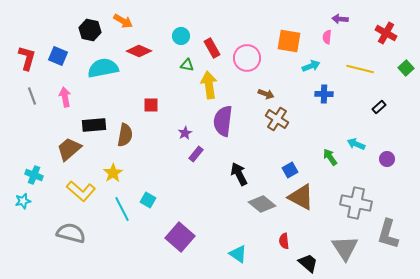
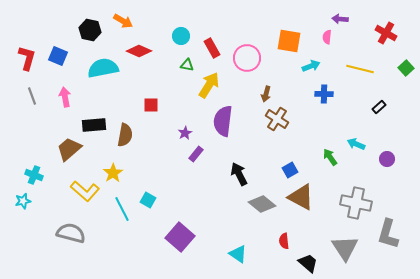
yellow arrow at (209, 85): rotated 40 degrees clockwise
brown arrow at (266, 94): rotated 84 degrees clockwise
yellow L-shape at (81, 191): moved 4 px right
